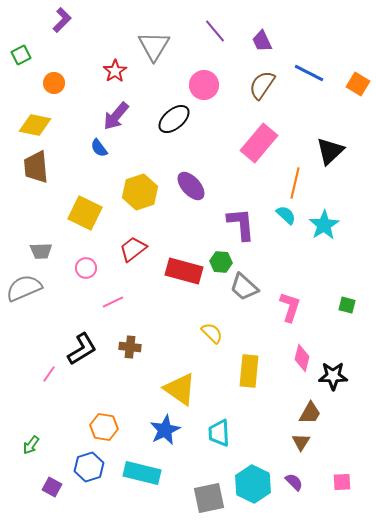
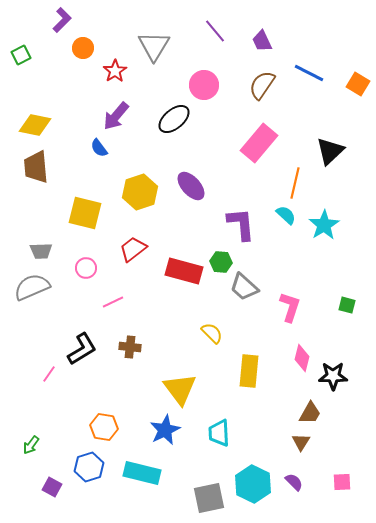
orange circle at (54, 83): moved 29 px right, 35 px up
yellow square at (85, 213): rotated 12 degrees counterclockwise
gray semicircle at (24, 288): moved 8 px right, 1 px up
yellow triangle at (180, 389): rotated 18 degrees clockwise
